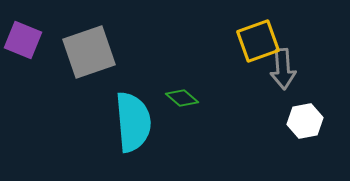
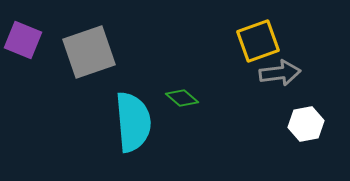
gray arrow: moved 3 px left, 4 px down; rotated 93 degrees counterclockwise
white hexagon: moved 1 px right, 3 px down
